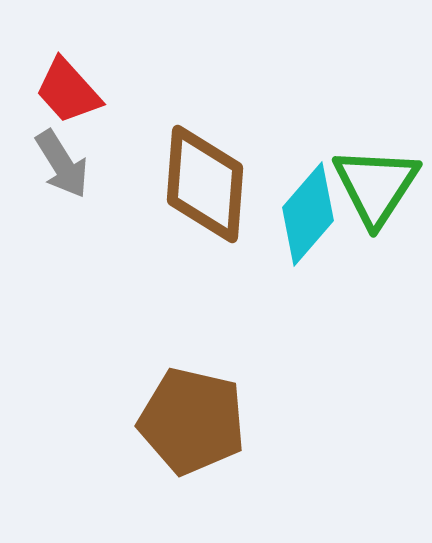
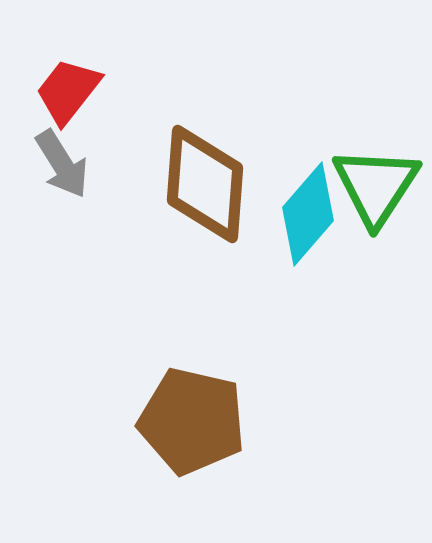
red trapezoid: rotated 80 degrees clockwise
